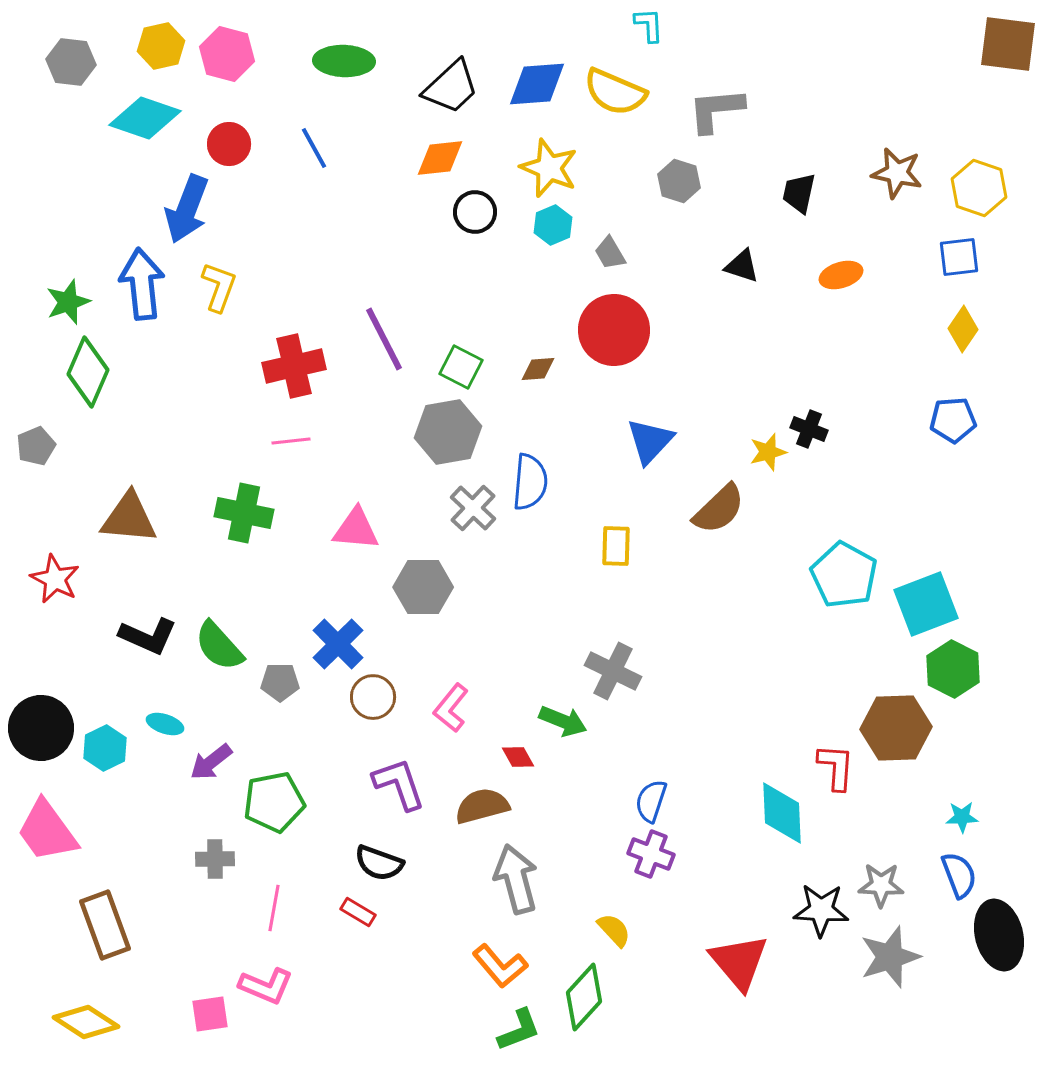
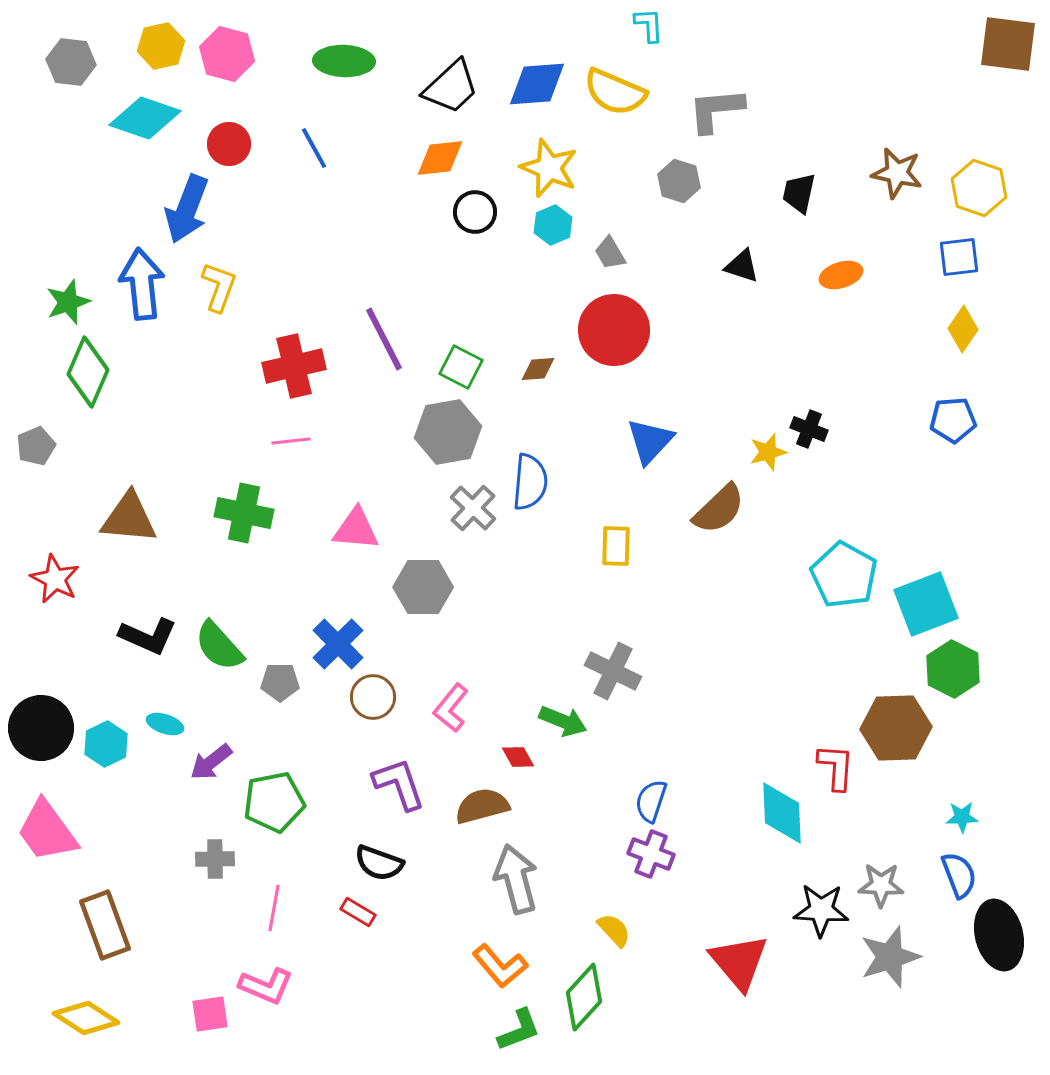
cyan hexagon at (105, 748): moved 1 px right, 4 px up
yellow diamond at (86, 1022): moved 4 px up
